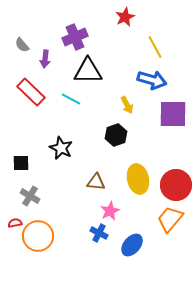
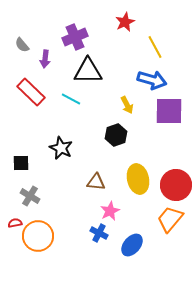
red star: moved 5 px down
purple square: moved 4 px left, 3 px up
